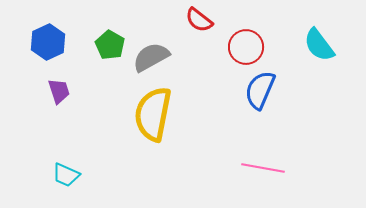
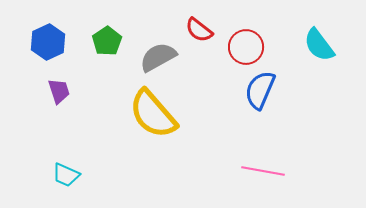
red semicircle: moved 10 px down
green pentagon: moved 3 px left, 4 px up; rotated 8 degrees clockwise
gray semicircle: moved 7 px right
yellow semicircle: rotated 52 degrees counterclockwise
pink line: moved 3 px down
